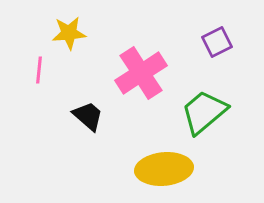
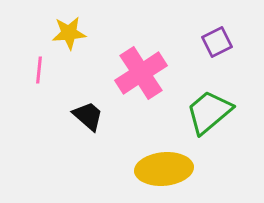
green trapezoid: moved 5 px right
